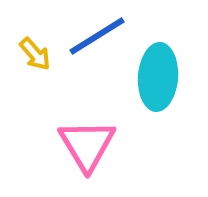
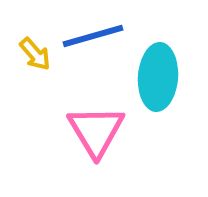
blue line: moved 4 px left; rotated 16 degrees clockwise
pink triangle: moved 9 px right, 14 px up
